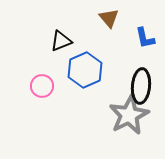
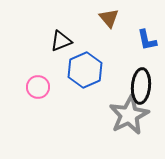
blue L-shape: moved 2 px right, 2 px down
pink circle: moved 4 px left, 1 px down
